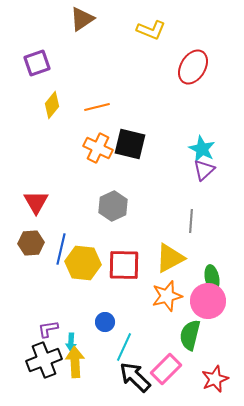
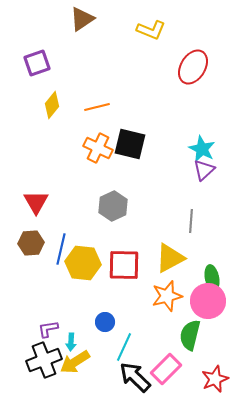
yellow arrow: rotated 120 degrees counterclockwise
